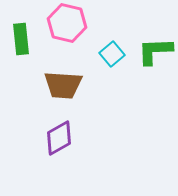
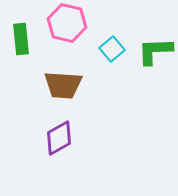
cyan square: moved 5 px up
